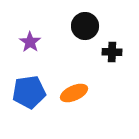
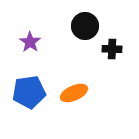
black cross: moved 3 px up
